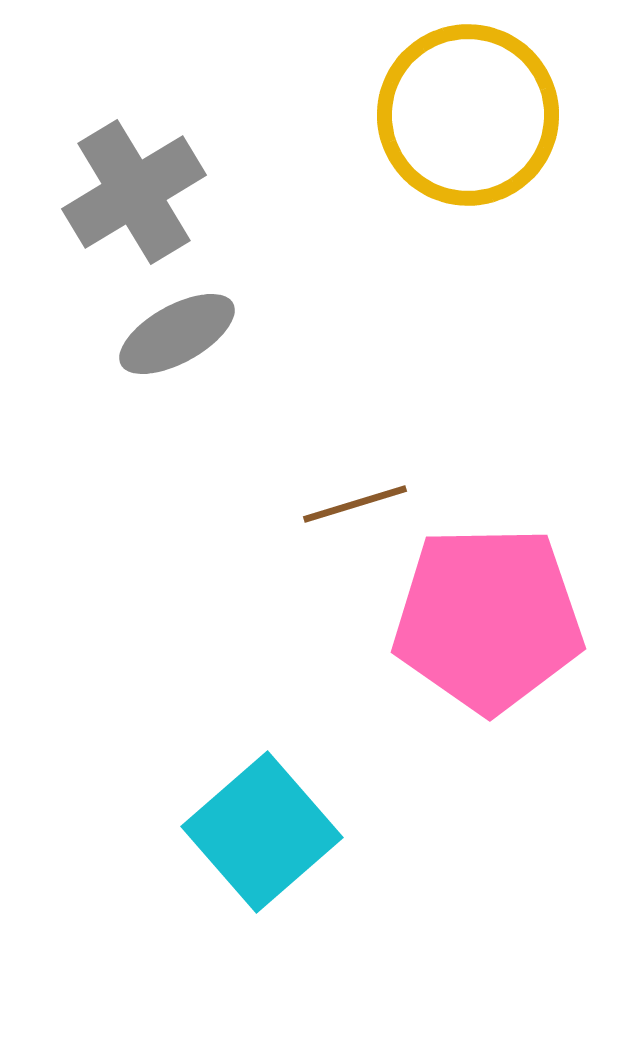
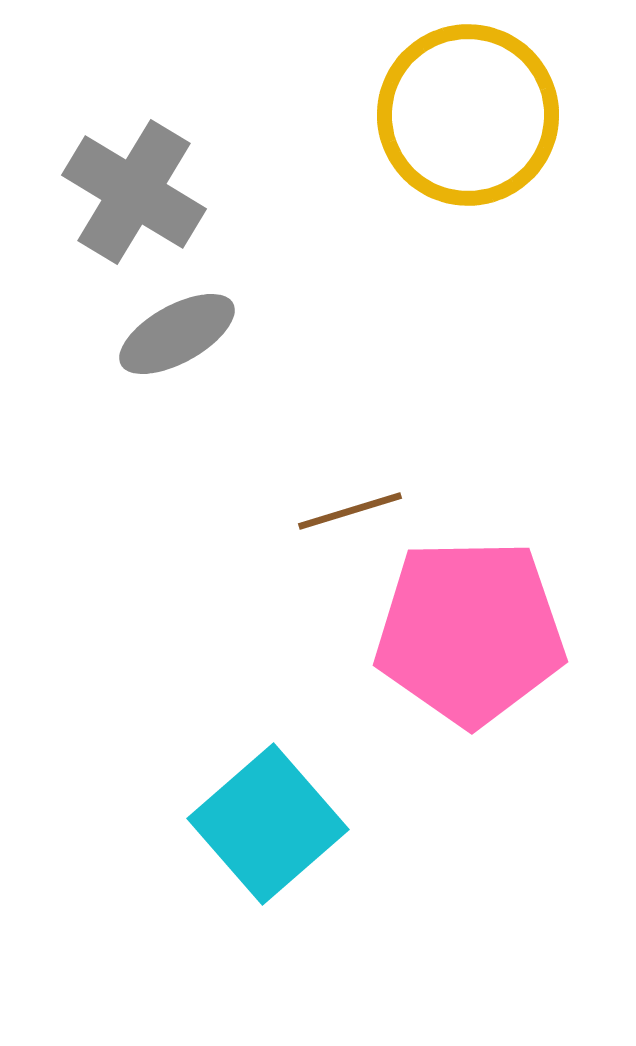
gray cross: rotated 28 degrees counterclockwise
brown line: moved 5 px left, 7 px down
pink pentagon: moved 18 px left, 13 px down
cyan square: moved 6 px right, 8 px up
